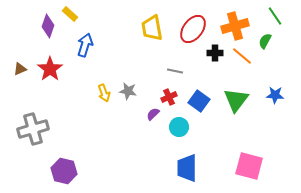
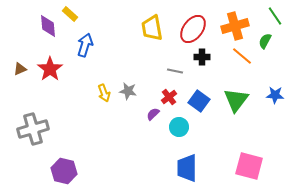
purple diamond: rotated 25 degrees counterclockwise
black cross: moved 13 px left, 4 px down
red cross: rotated 14 degrees counterclockwise
